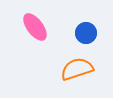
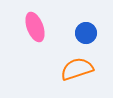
pink ellipse: rotated 16 degrees clockwise
